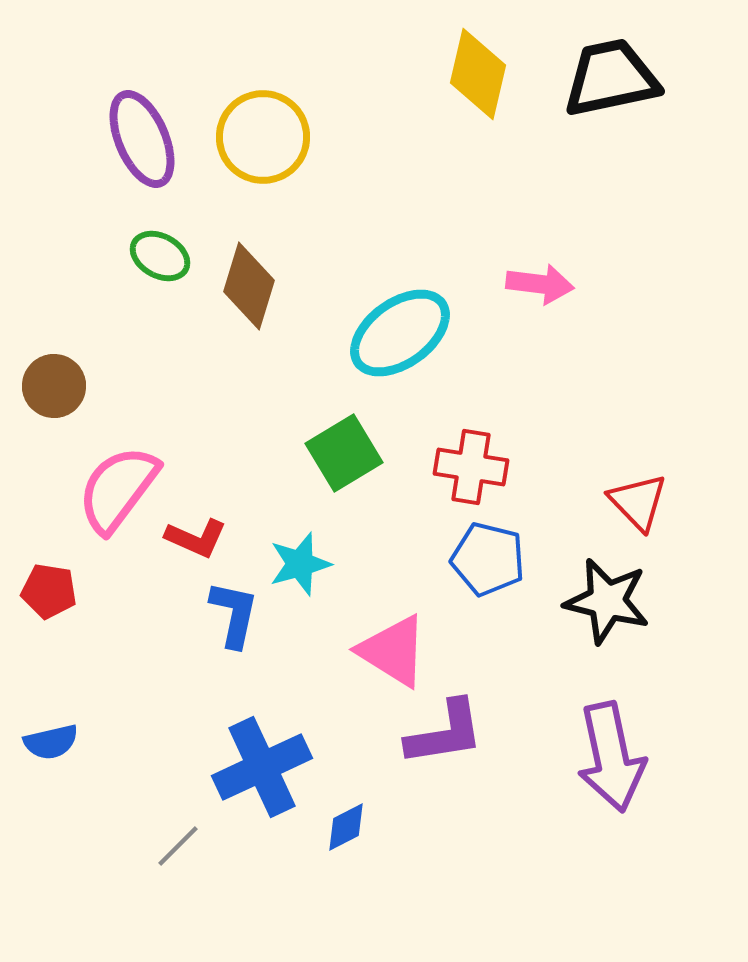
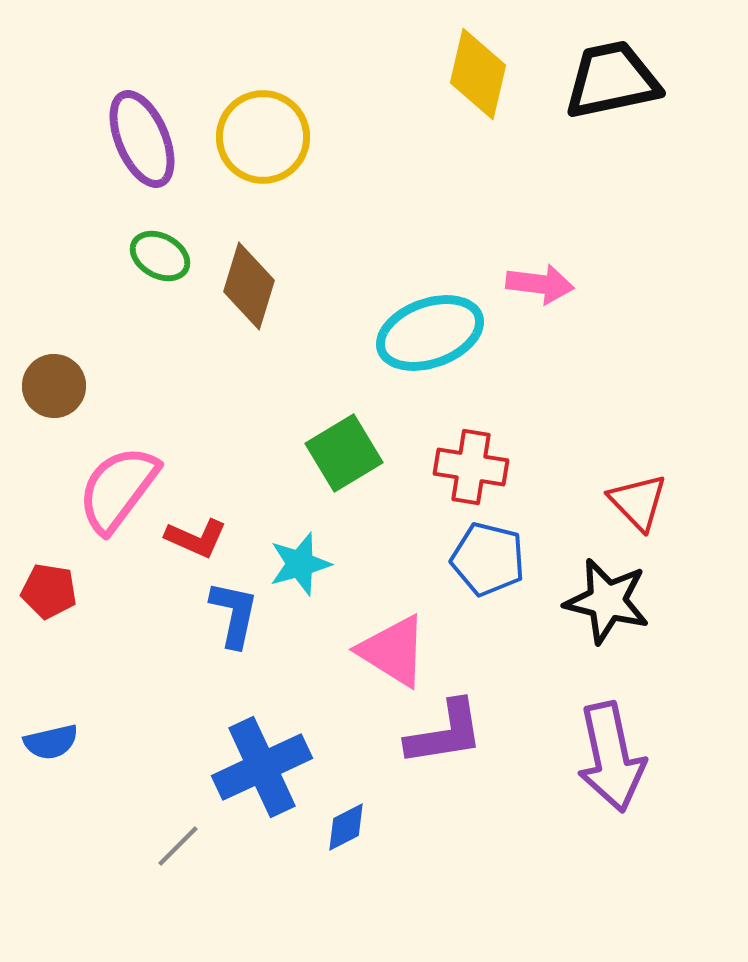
black trapezoid: moved 1 px right, 2 px down
cyan ellipse: moved 30 px right; rotated 16 degrees clockwise
